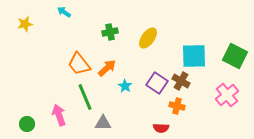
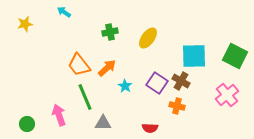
orange trapezoid: moved 1 px down
red semicircle: moved 11 px left
